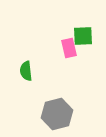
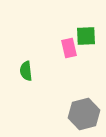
green square: moved 3 px right
gray hexagon: moved 27 px right
